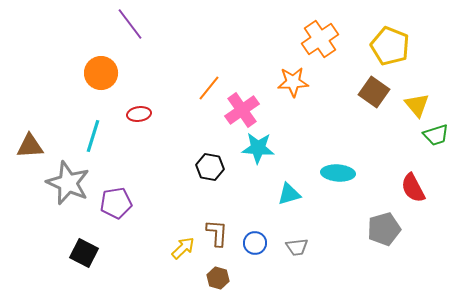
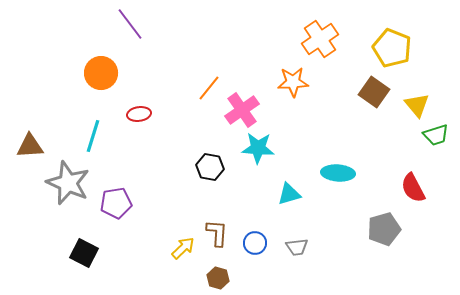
yellow pentagon: moved 2 px right, 2 px down
